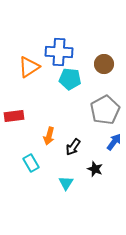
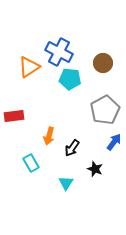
blue cross: rotated 24 degrees clockwise
brown circle: moved 1 px left, 1 px up
black arrow: moved 1 px left, 1 px down
